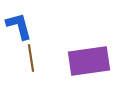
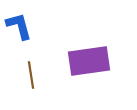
brown line: moved 17 px down
